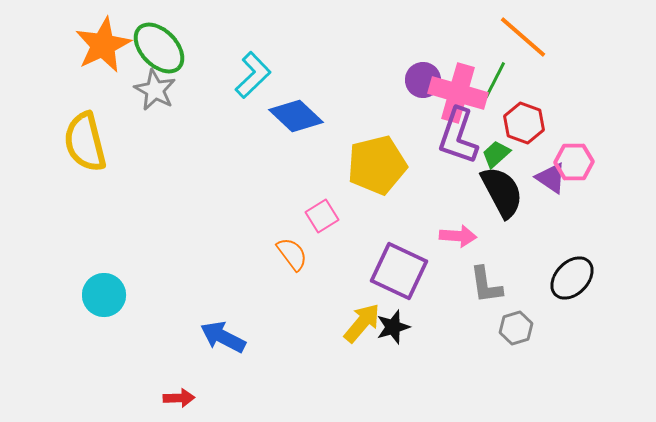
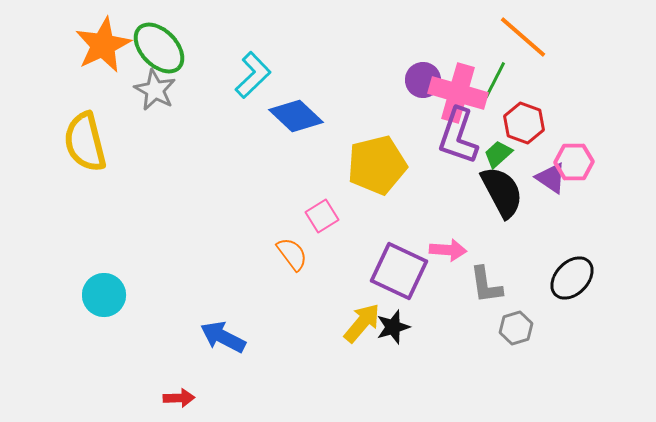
green trapezoid: moved 2 px right
pink arrow: moved 10 px left, 14 px down
